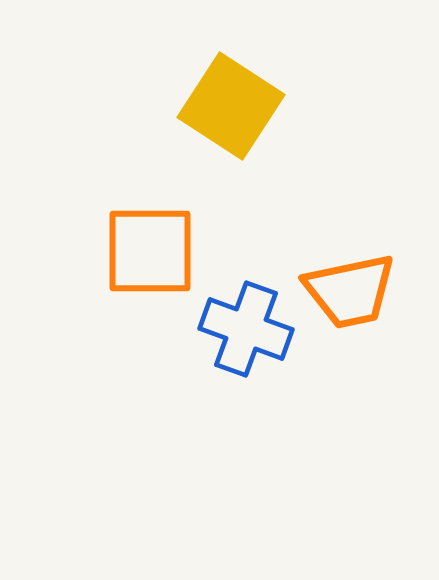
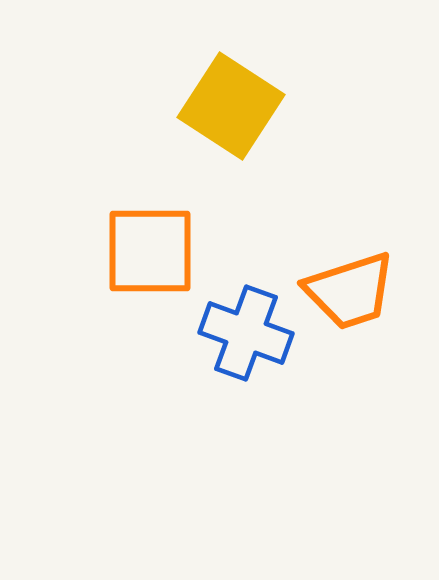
orange trapezoid: rotated 6 degrees counterclockwise
blue cross: moved 4 px down
